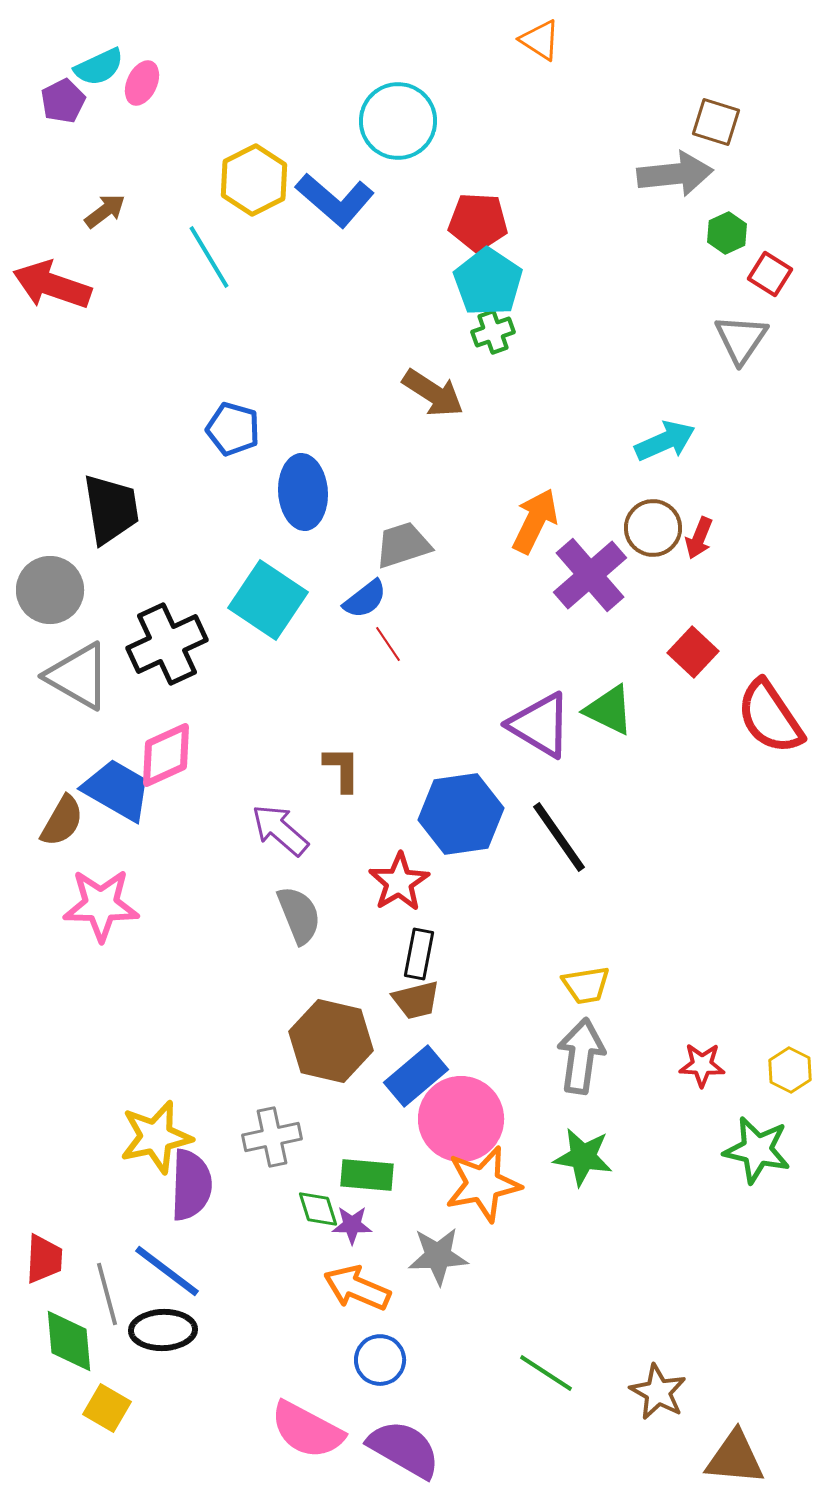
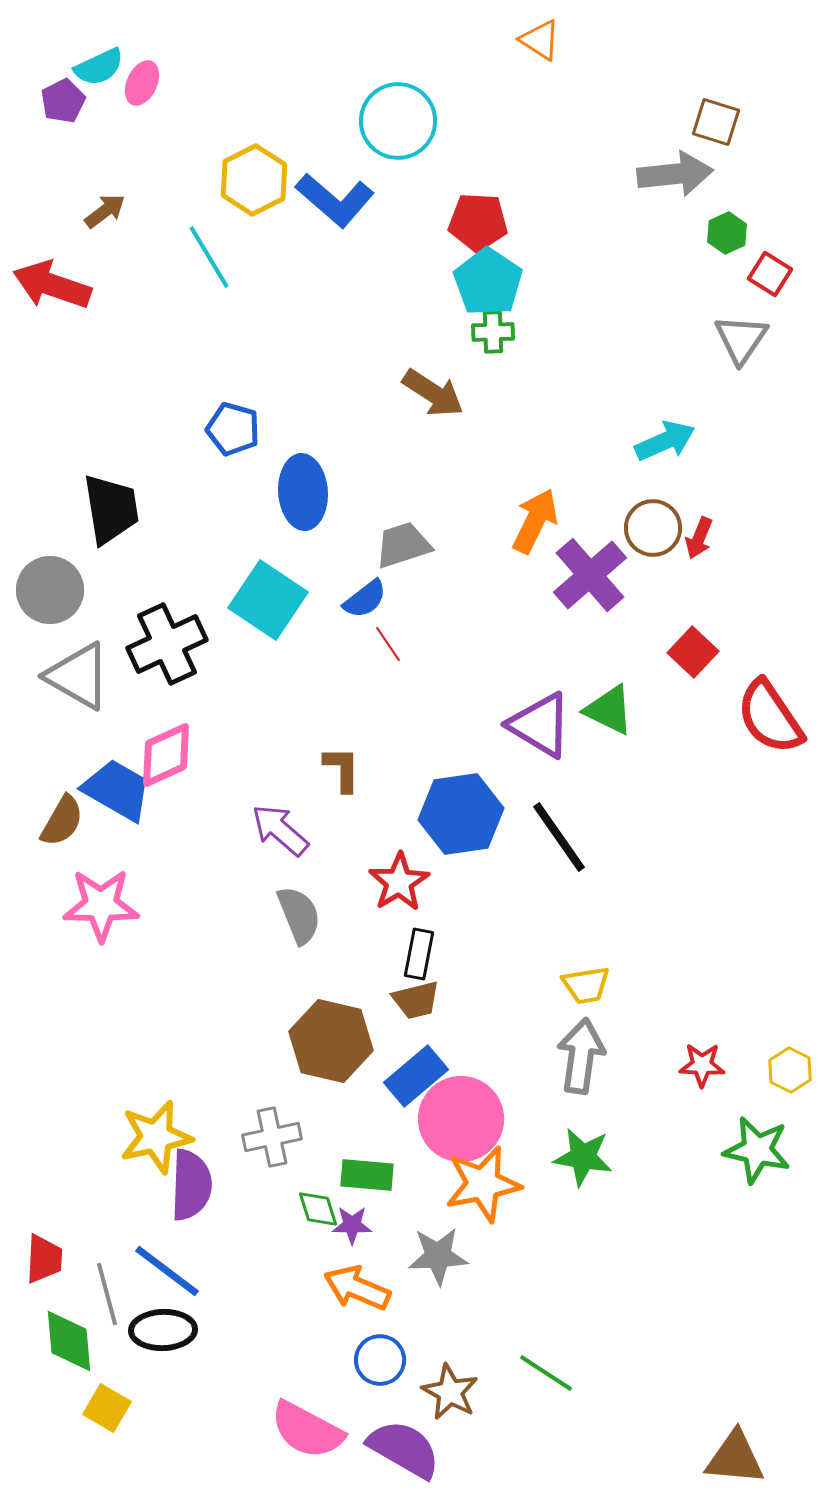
green cross at (493, 332): rotated 18 degrees clockwise
brown star at (658, 1392): moved 208 px left
